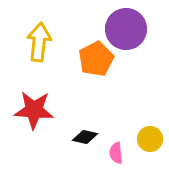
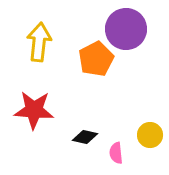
yellow circle: moved 4 px up
